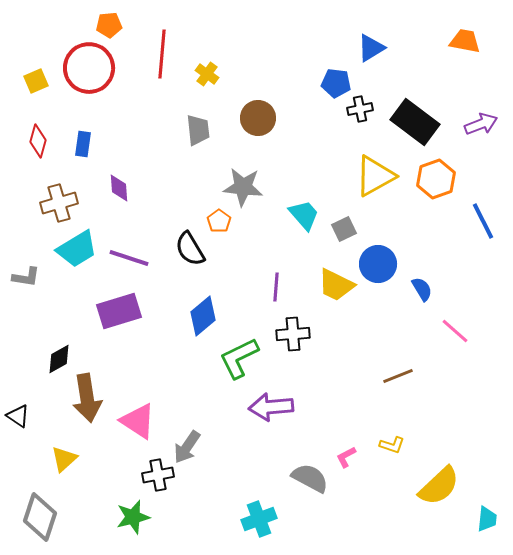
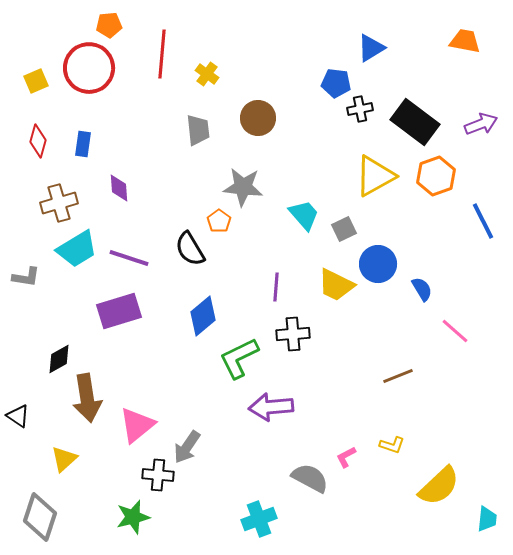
orange hexagon at (436, 179): moved 3 px up
pink triangle at (138, 421): moved 1 px left, 4 px down; rotated 48 degrees clockwise
black cross at (158, 475): rotated 16 degrees clockwise
